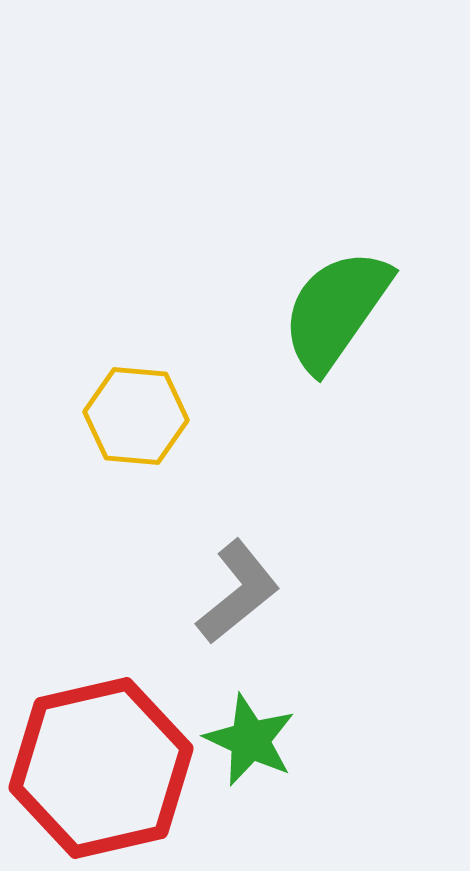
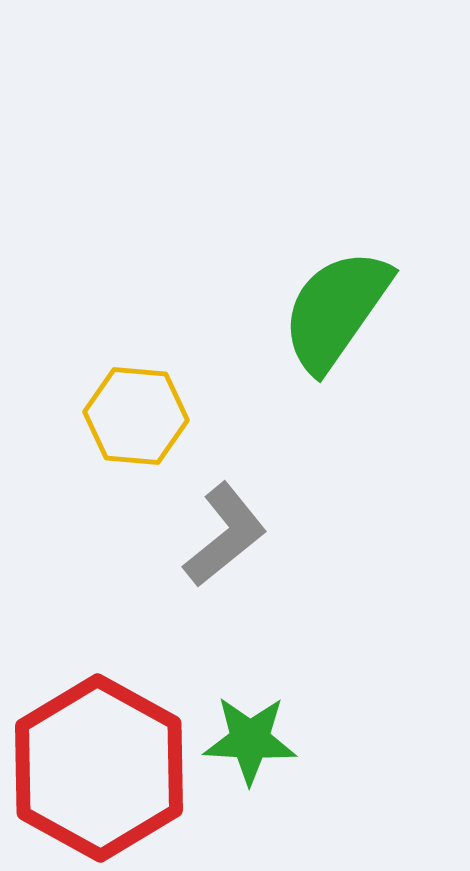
gray L-shape: moved 13 px left, 57 px up
green star: rotated 22 degrees counterclockwise
red hexagon: moved 2 px left; rotated 18 degrees counterclockwise
